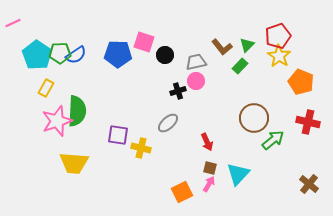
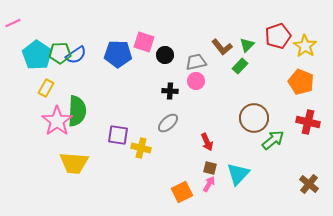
yellow star: moved 26 px right, 10 px up
black cross: moved 8 px left; rotated 21 degrees clockwise
pink star: rotated 16 degrees counterclockwise
